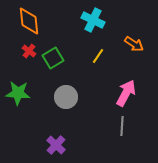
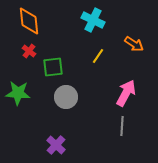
green square: moved 9 px down; rotated 25 degrees clockwise
